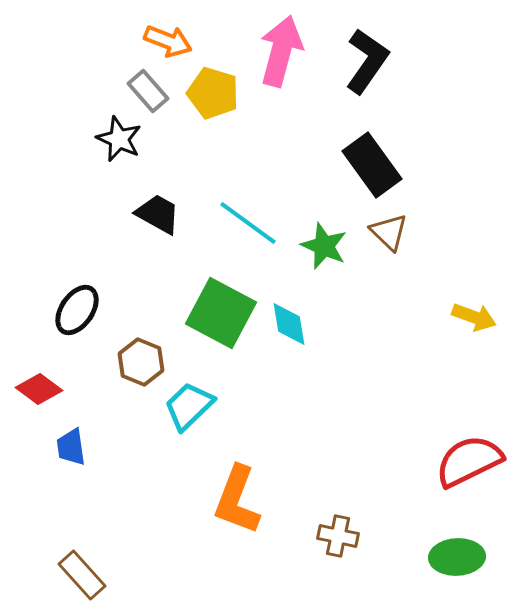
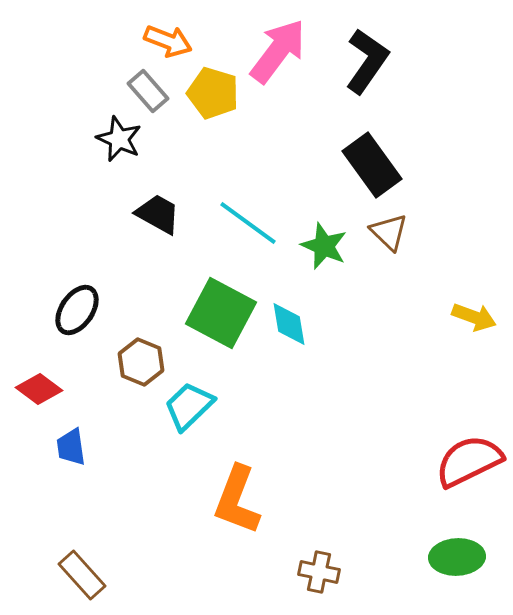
pink arrow: moved 3 px left; rotated 22 degrees clockwise
brown cross: moved 19 px left, 36 px down
